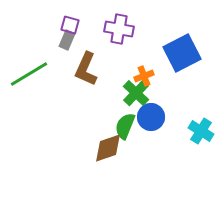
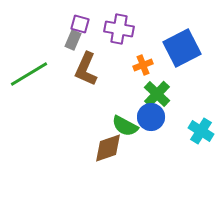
purple square: moved 10 px right, 1 px up
gray rectangle: moved 6 px right
blue square: moved 5 px up
orange cross: moved 1 px left, 11 px up
green cross: moved 21 px right, 1 px down
green semicircle: rotated 84 degrees counterclockwise
